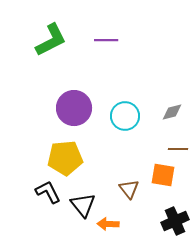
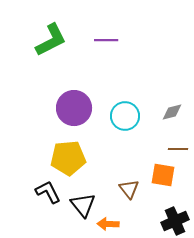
yellow pentagon: moved 3 px right
